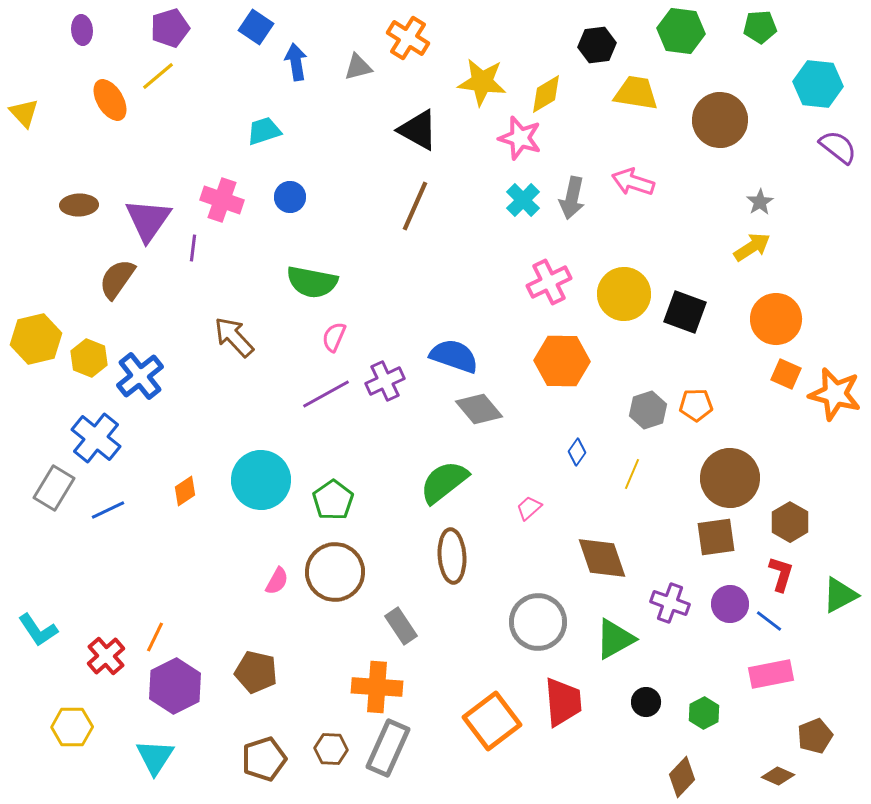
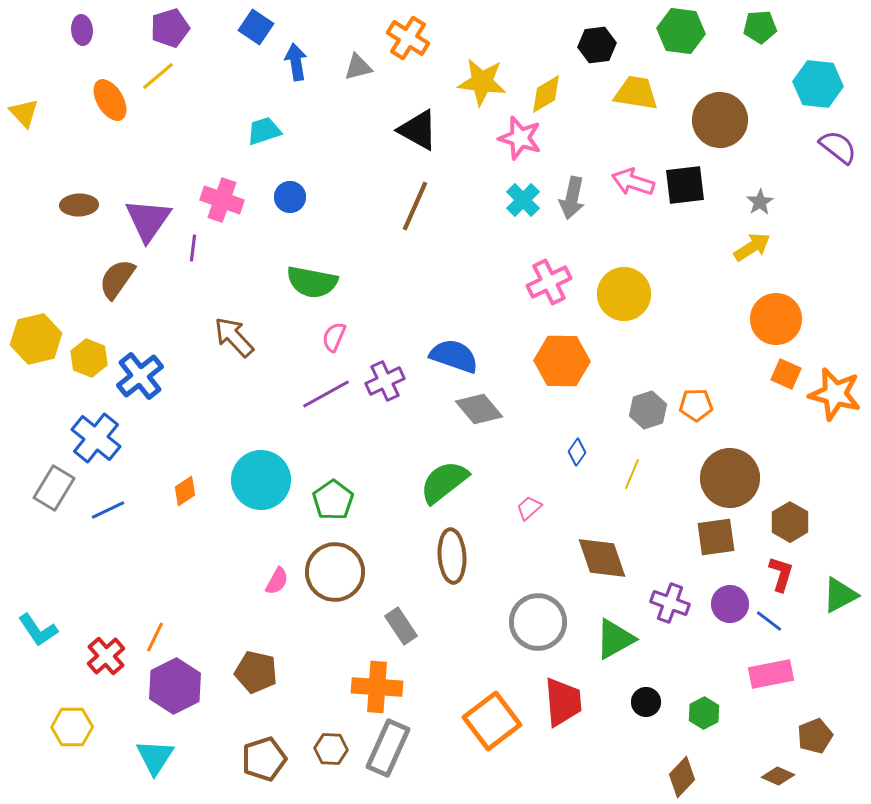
black square at (685, 312): moved 127 px up; rotated 27 degrees counterclockwise
